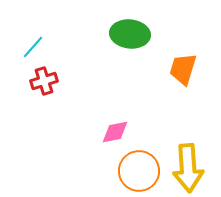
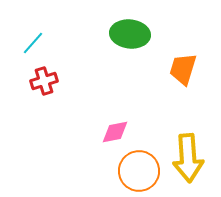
cyan line: moved 4 px up
yellow arrow: moved 10 px up
